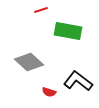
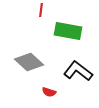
red line: rotated 64 degrees counterclockwise
black L-shape: moved 10 px up
